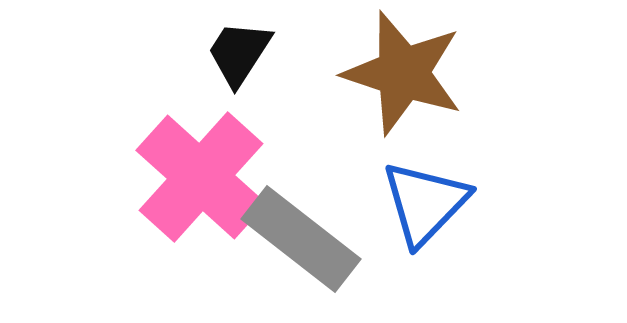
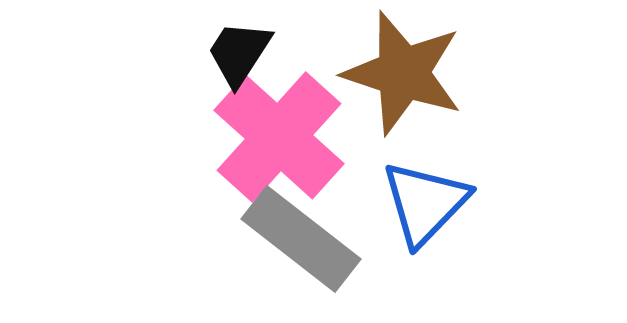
pink cross: moved 78 px right, 40 px up
